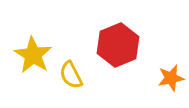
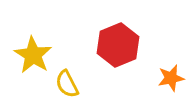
yellow semicircle: moved 4 px left, 9 px down
